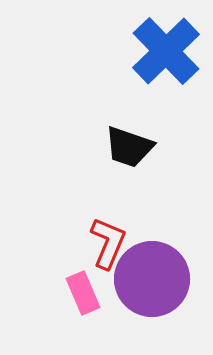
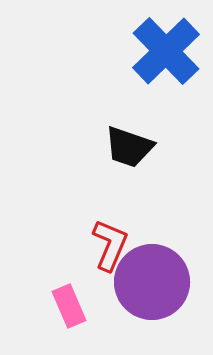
red L-shape: moved 2 px right, 2 px down
purple circle: moved 3 px down
pink rectangle: moved 14 px left, 13 px down
